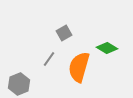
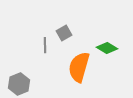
gray line: moved 4 px left, 14 px up; rotated 35 degrees counterclockwise
